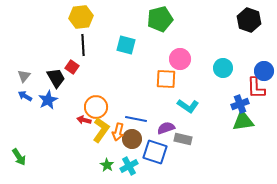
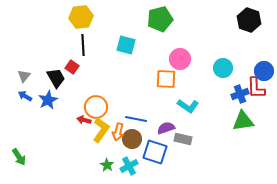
blue cross: moved 10 px up
